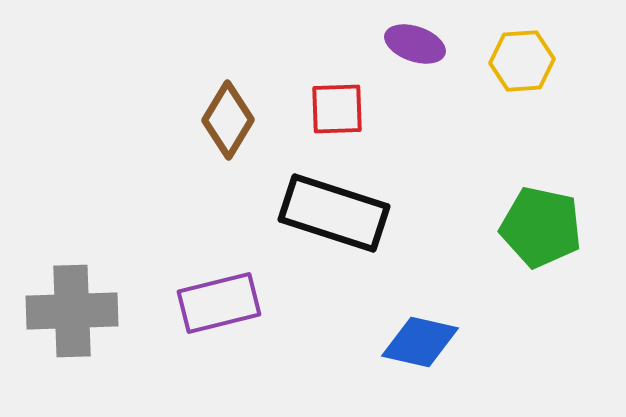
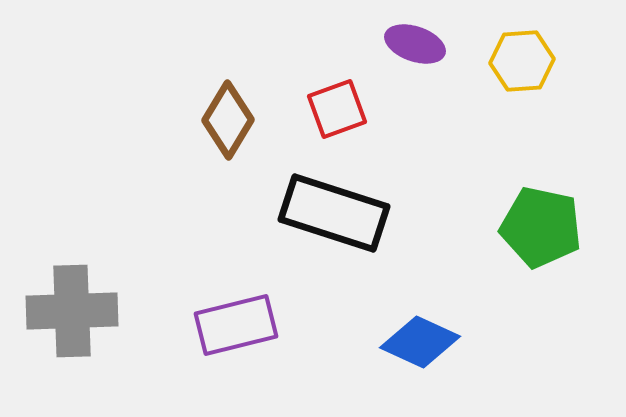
red square: rotated 18 degrees counterclockwise
purple rectangle: moved 17 px right, 22 px down
blue diamond: rotated 12 degrees clockwise
